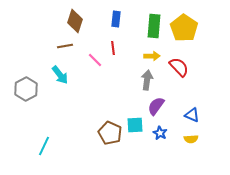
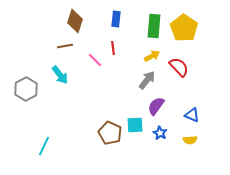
yellow arrow: rotated 28 degrees counterclockwise
gray arrow: rotated 30 degrees clockwise
yellow semicircle: moved 1 px left, 1 px down
